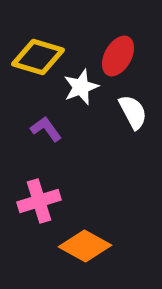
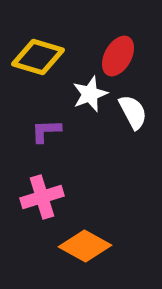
white star: moved 9 px right, 7 px down
purple L-shape: moved 2 px down; rotated 56 degrees counterclockwise
pink cross: moved 3 px right, 4 px up
